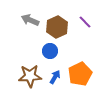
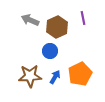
purple line: moved 2 px left, 4 px up; rotated 32 degrees clockwise
